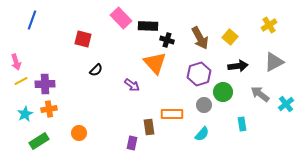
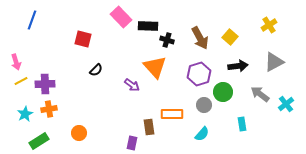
pink rectangle: moved 1 px up
orange triangle: moved 4 px down
